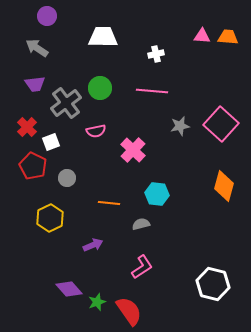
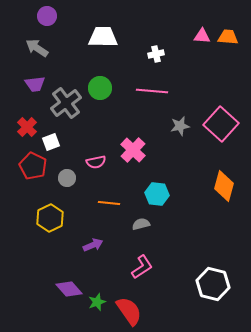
pink semicircle: moved 31 px down
